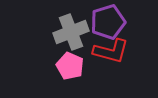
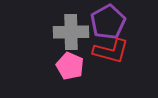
purple pentagon: rotated 12 degrees counterclockwise
gray cross: rotated 20 degrees clockwise
